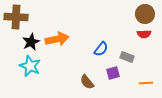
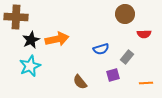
brown circle: moved 20 px left
black star: moved 2 px up
blue semicircle: rotated 35 degrees clockwise
gray rectangle: rotated 72 degrees counterclockwise
cyan star: rotated 25 degrees clockwise
purple square: moved 2 px down
brown semicircle: moved 7 px left
